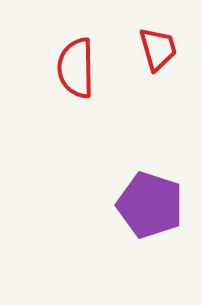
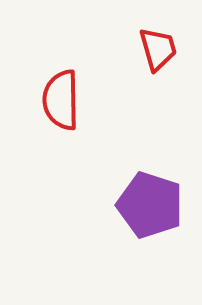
red semicircle: moved 15 px left, 32 px down
